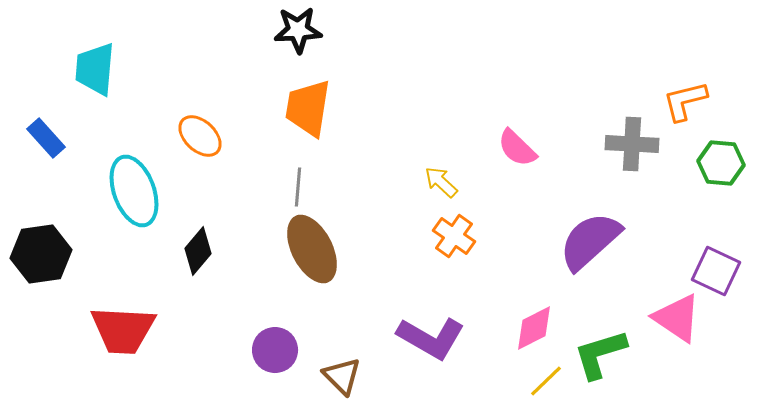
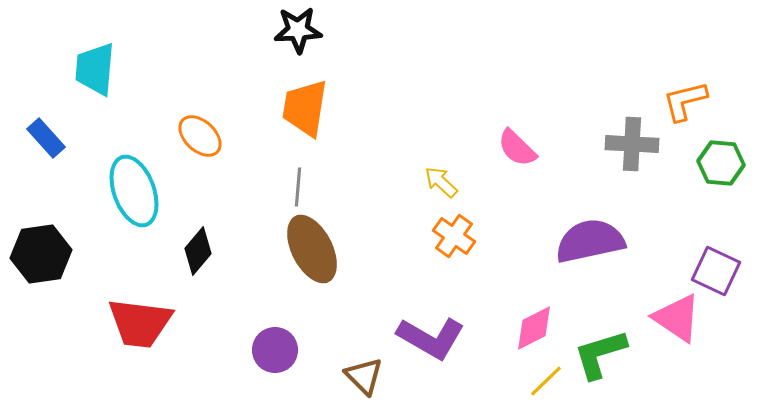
orange trapezoid: moved 3 px left
purple semicircle: rotated 30 degrees clockwise
red trapezoid: moved 17 px right, 7 px up; rotated 4 degrees clockwise
brown triangle: moved 22 px right
